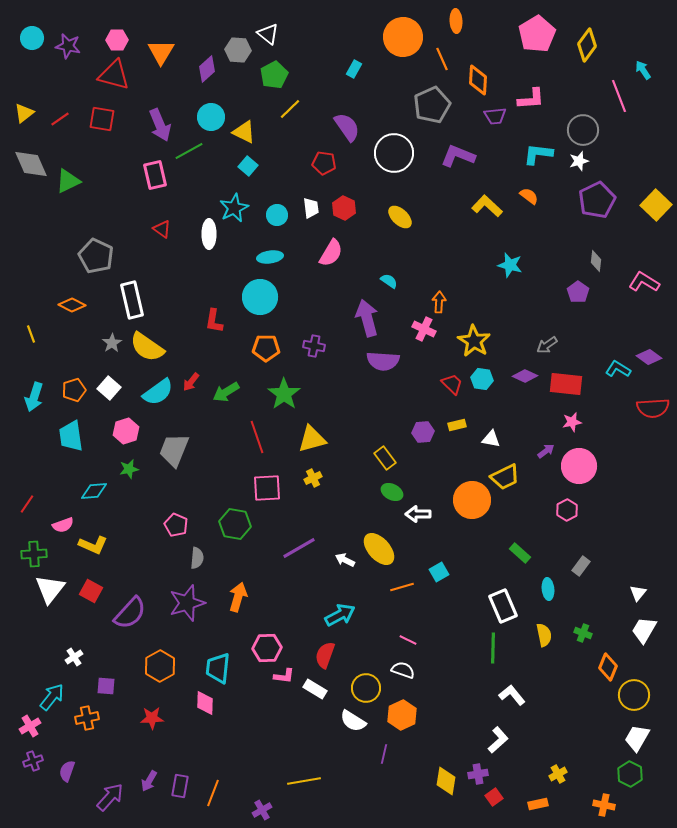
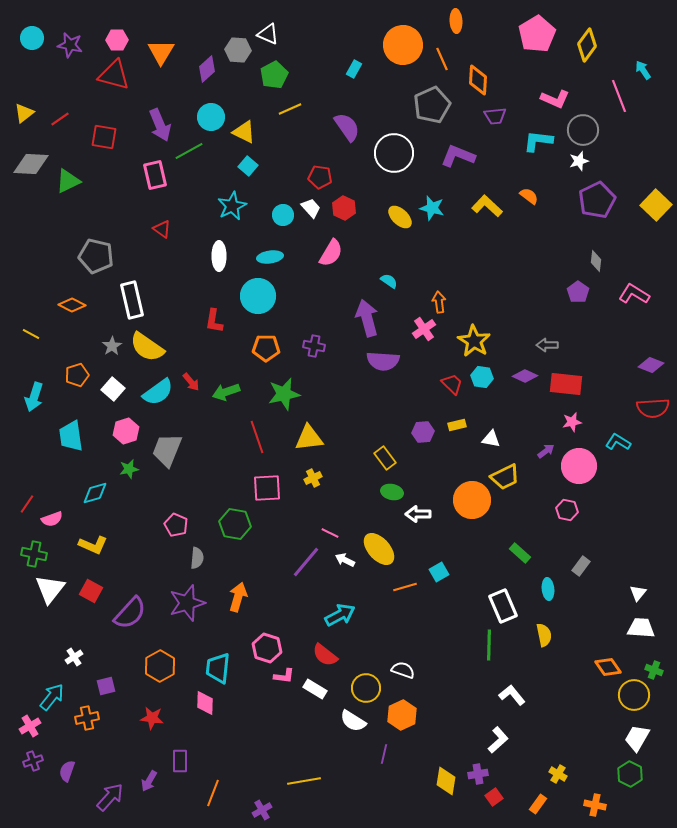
white triangle at (268, 34): rotated 15 degrees counterclockwise
orange circle at (403, 37): moved 8 px down
purple star at (68, 46): moved 2 px right, 1 px up
pink L-shape at (531, 99): moved 24 px right; rotated 28 degrees clockwise
yellow line at (290, 109): rotated 20 degrees clockwise
red square at (102, 119): moved 2 px right, 18 px down
cyan L-shape at (538, 154): moved 13 px up
red pentagon at (324, 163): moved 4 px left, 14 px down
gray diamond at (31, 164): rotated 63 degrees counterclockwise
cyan star at (234, 208): moved 2 px left, 2 px up
white trapezoid at (311, 208): rotated 35 degrees counterclockwise
cyan circle at (277, 215): moved 6 px right
white ellipse at (209, 234): moved 10 px right, 22 px down
gray pentagon at (96, 256): rotated 12 degrees counterclockwise
cyan star at (510, 265): moved 78 px left, 57 px up
pink L-shape at (644, 282): moved 10 px left, 12 px down
cyan circle at (260, 297): moved 2 px left, 1 px up
orange arrow at (439, 302): rotated 10 degrees counterclockwise
pink cross at (424, 329): rotated 30 degrees clockwise
yellow line at (31, 334): rotated 42 degrees counterclockwise
gray star at (112, 343): moved 3 px down
gray arrow at (547, 345): rotated 35 degrees clockwise
purple diamond at (649, 357): moved 2 px right, 8 px down; rotated 15 degrees counterclockwise
cyan L-shape at (618, 369): moved 73 px down
cyan hexagon at (482, 379): moved 2 px up
red arrow at (191, 382): rotated 78 degrees counterclockwise
white square at (109, 388): moved 4 px right, 1 px down
orange pentagon at (74, 390): moved 3 px right, 15 px up
green arrow at (226, 392): rotated 12 degrees clockwise
green star at (284, 394): rotated 24 degrees clockwise
yellow triangle at (312, 439): moved 3 px left, 1 px up; rotated 8 degrees clockwise
gray trapezoid at (174, 450): moved 7 px left
cyan diamond at (94, 491): moved 1 px right, 2 px down; rotated 12 degrees counterclockwise
green ellipse at (392, 492): rotated 15 degrees counterclockwise
pink hexagon at (567, 510): rotated 20 degrees counterclockwise
pink semicircle at (63, 525): moved 11 px left, 6 px up
purple line at (299, 548): moved 7 px right, 14 px down; rotated 20 degrees counterclockwise
green cross at (34, 554): rotated 15 degrees clockwise
orange line at (402, 587): moved 3 px right
white trapezoid at (644, 630): moved 3 px left, 2 px up; rotated 64 degrees clockwise
green cross at (583, 633): moved 71 px right, 37 px down
pink line at (408, 640): moved 78 px left, 107 px up
pink hexagon at (267, 648): rotated 20 degrees clockwise
green line at (493, 648): moved 4 px left, 3 px up
red semicircle at (325, 655): rotated 72 degrees counterclockwise
orange diamond at (608, 667): rotated 56 degrees counterclockwise
purple square at (106, 686): rotated 18 degrees counterclockwise
red star at (152, 718): rotated 10 degrees clockwise
yellow cross at (558, 774): rotated 30 degrees counterclockwise
purple rectangle at (180, 786): moved 25 px up; rotated 10 degrees counterclockwise
orange rectangle at (538, 804): rotated 42 degrees counterclockwise
orange cross at (604, 805): moved 9 px left
